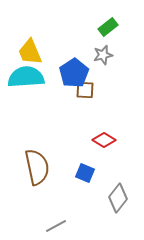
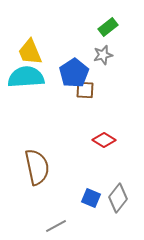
blue square: moved 6 px right, 25 px down
